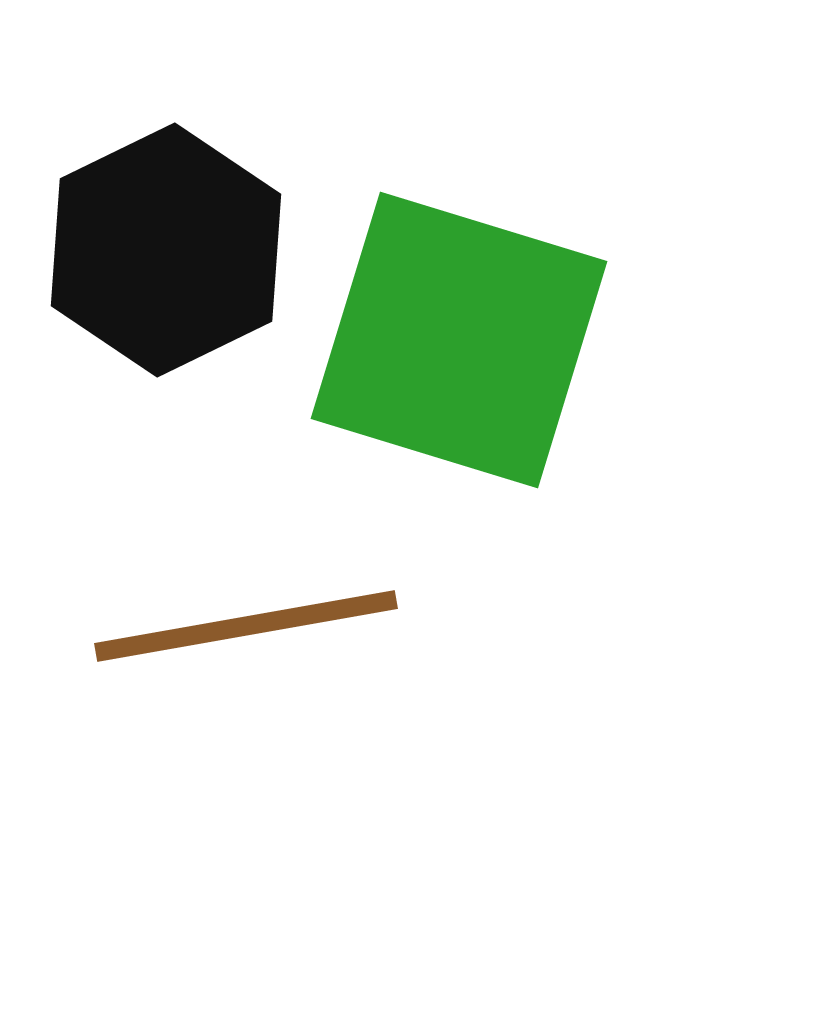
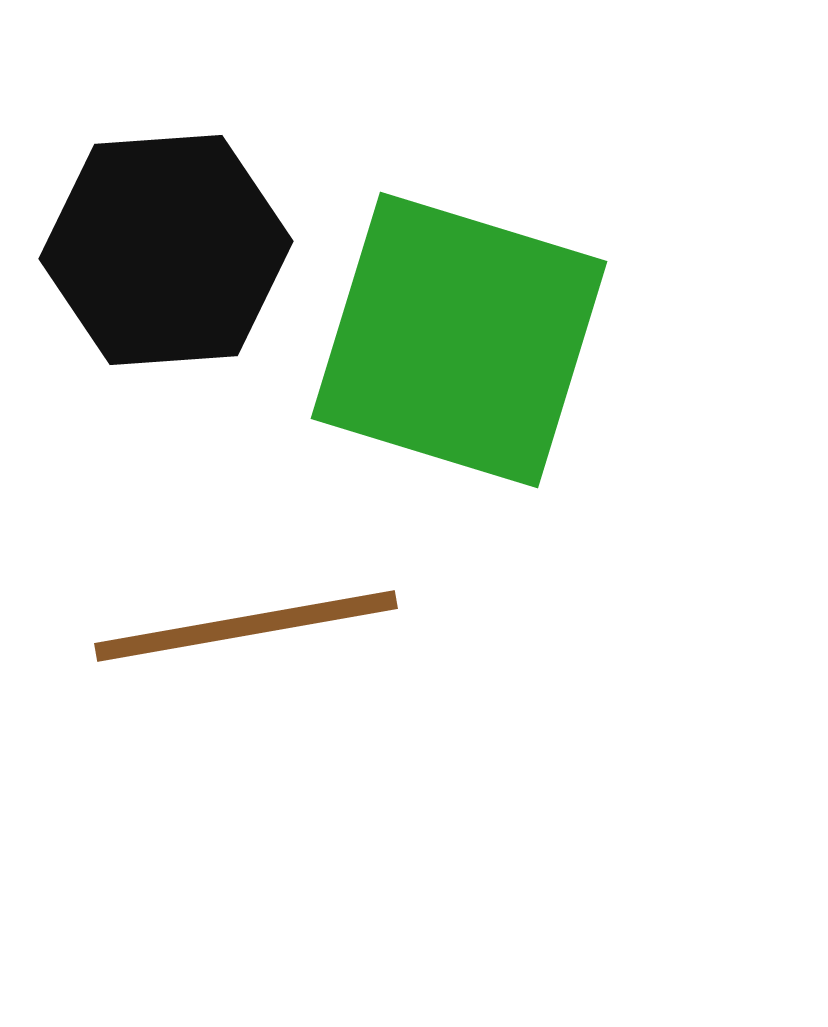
black hexagon: rotated 22 degrees clockwise
